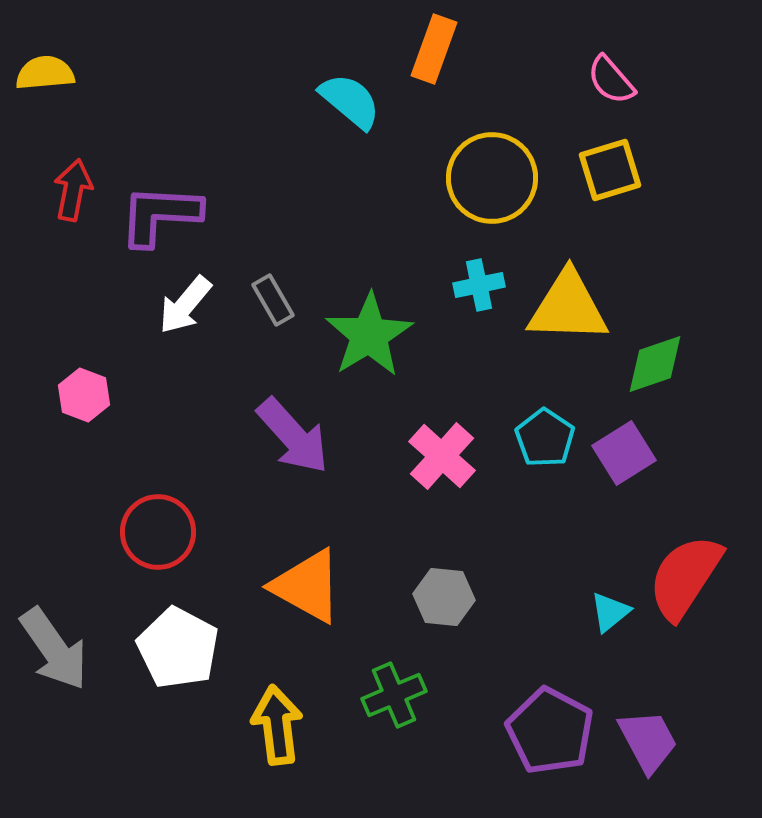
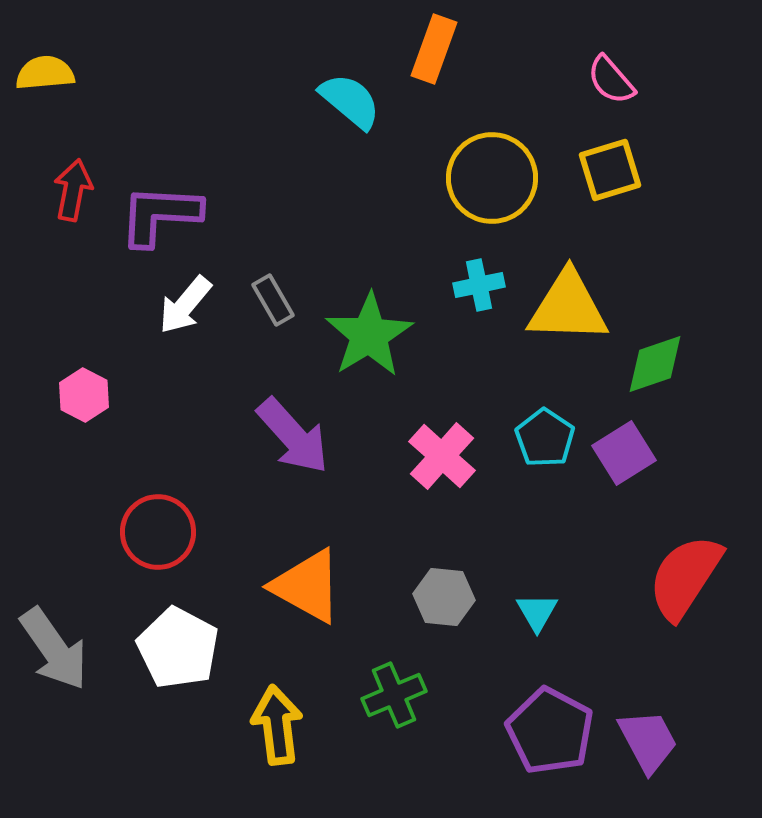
pink hexagon: rotated 6 degrees clockwise
cyan triangle: moved 73 px left; rotated 21 degrees counterclockwise
